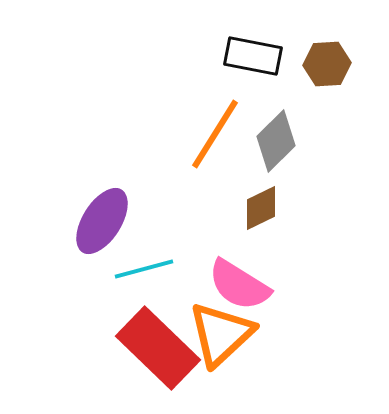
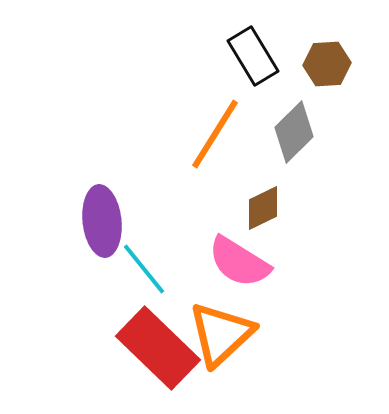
black rectangle: rotated 48 degrees clockwise
gray diamond: moved 18 px right, 9 px up
brown diamond: moved 2 px right
purple ellipse: rotated 38 degrees counterclockwise
cyan line: rotated 66 degrees clockwise
pink semicircle: moved 23 px up
